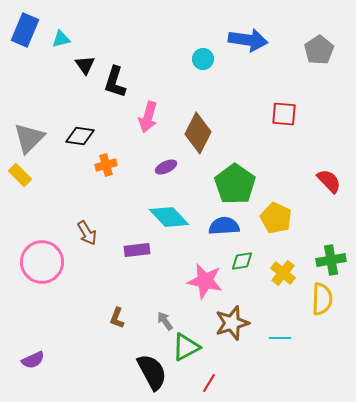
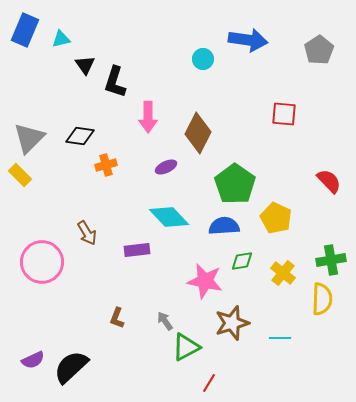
pink arrow: rotated 16 degrees counterclockwise
black semicircle: moved 81 px left, 5 px up; rotated 105 degrees counterclockwise
